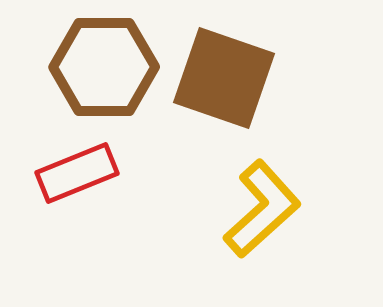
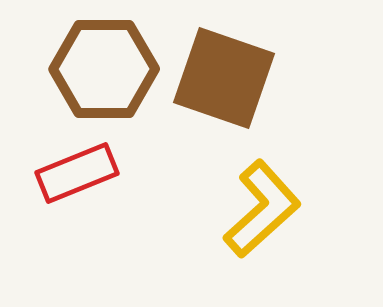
brown hexagon: moved 2 px down
